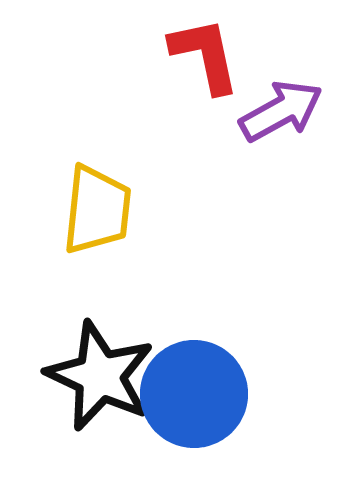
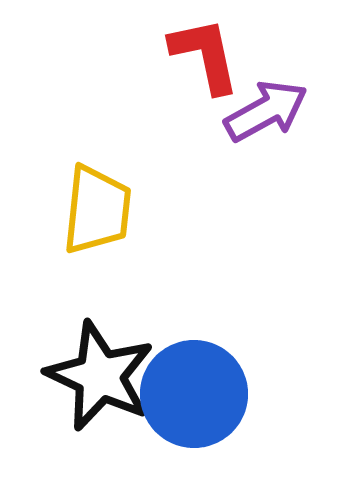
purple arrow: moved 15 px left
